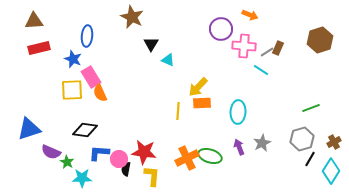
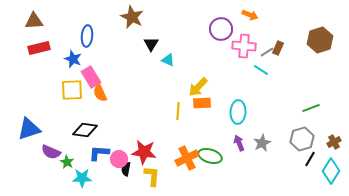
purple arrow: moved 4 px up
